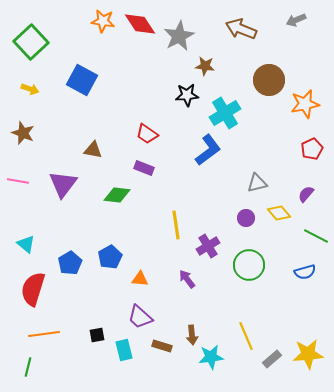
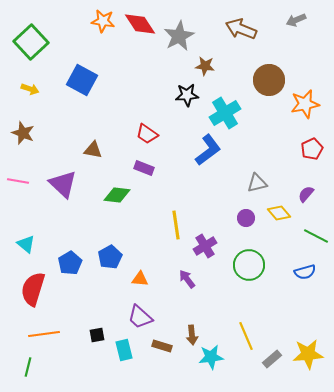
purple triangle at (63, 184): rotated 24 degrees counterclockwise
purple cross at (208, 246): moved 3 px left
